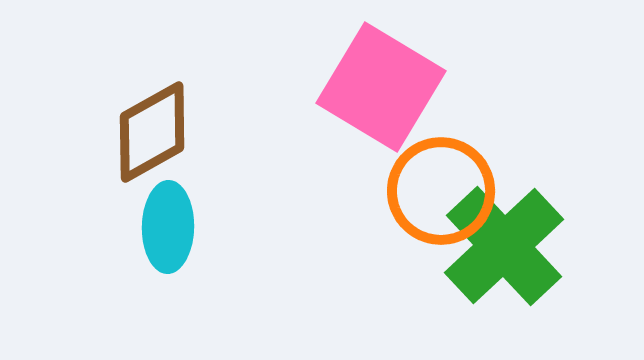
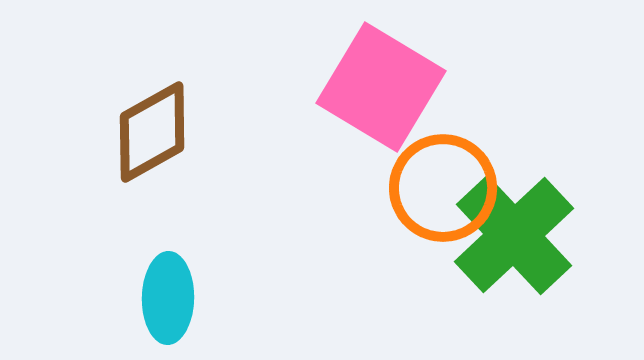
orange circle: moved 2 px right, 3 px up
cyan ellipse: moved 71 px down
green cross: moved 10 px right, 11 px up
